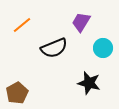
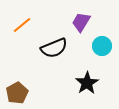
cyan circle: moved 1 px left, 2 px up
black star: moved 2 px left; rotated 25 degrees clockwise
